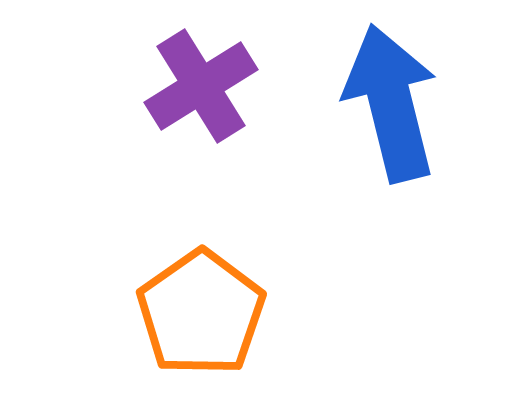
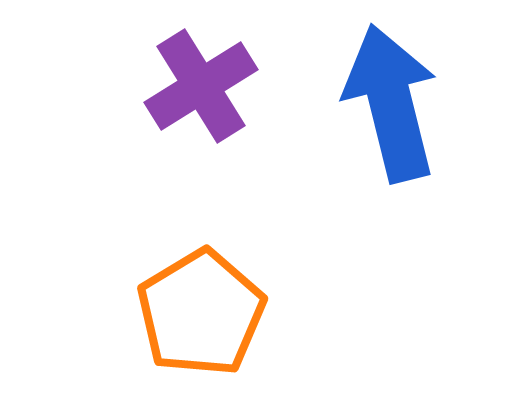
orange pentagon: rotated 4 degrees clockwise
